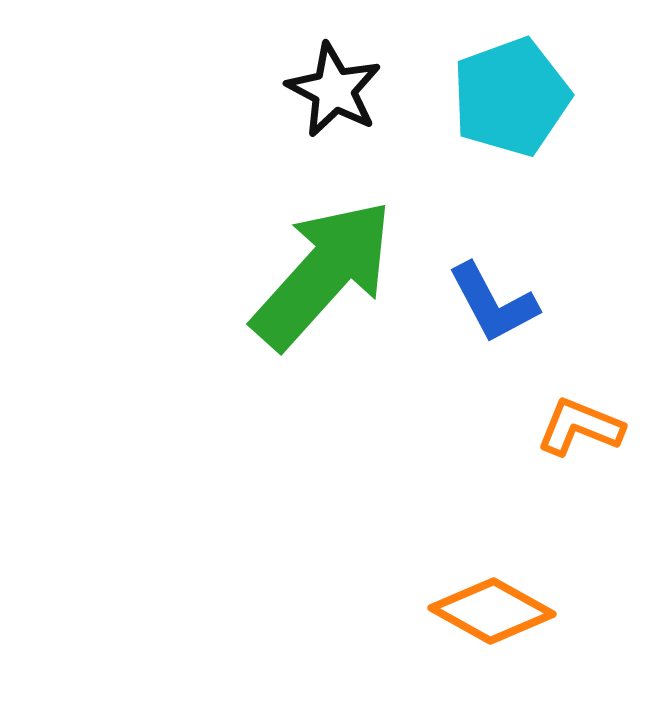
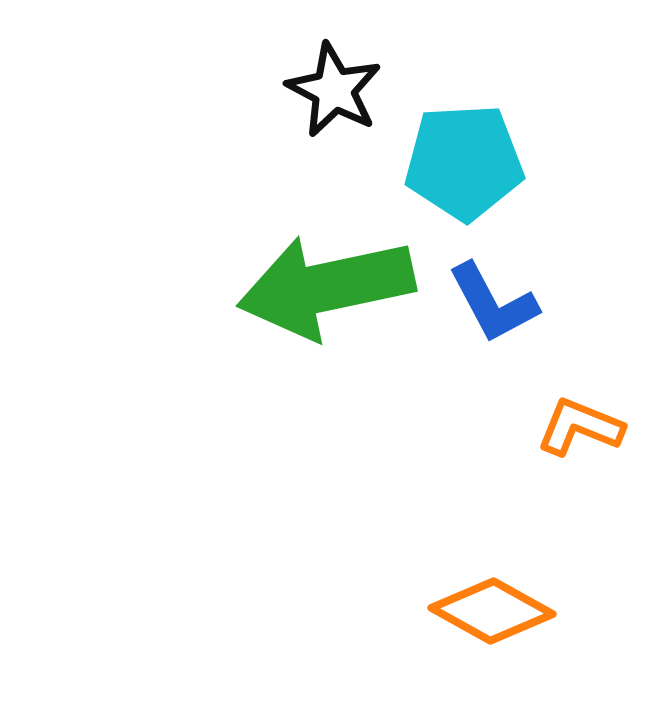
cyan pentagon: moved 47 px left, 65 px down; rotated 17 degrees clockwise
green arrow: moved 3 px right, 13 px down; rotated 144 degrees counterclockwise
